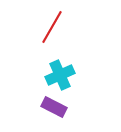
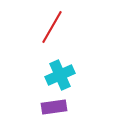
purple rectangle: rotated 35 degrees counterclockwise
